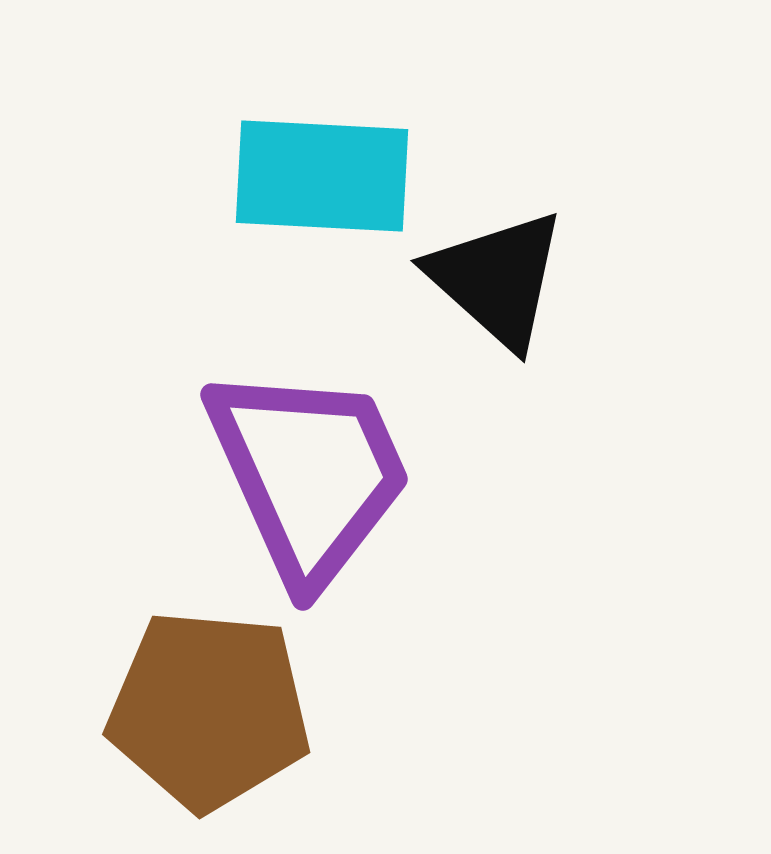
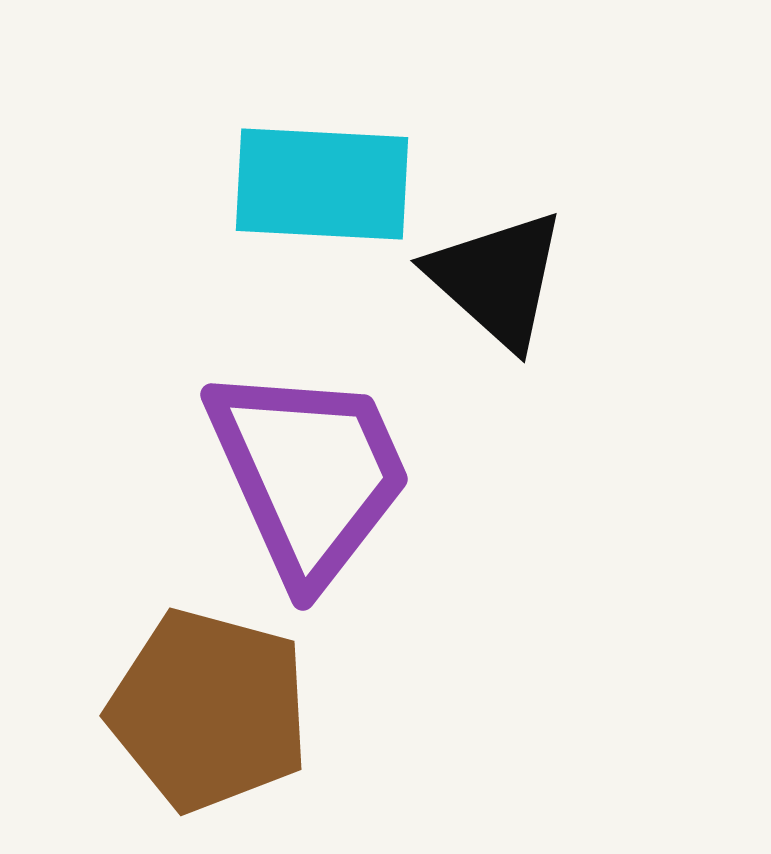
cyan rectangle: moved 8 px down
brown pentagon: rotated 10 degrees clockwise
